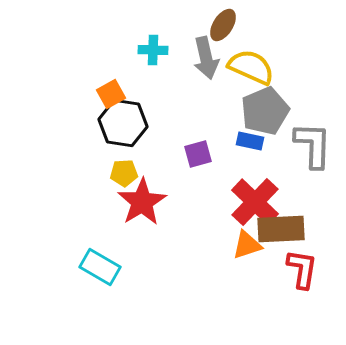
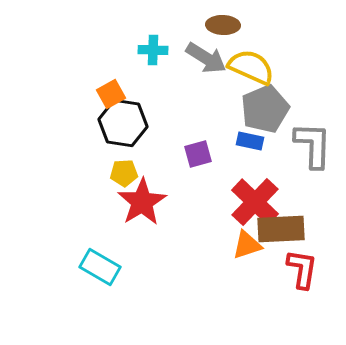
brown ellipse: rotated 60 degrees clockwise
gray arrow: rotated 45 degrees counterclockwise
gray pentagon: moved 2 px up
